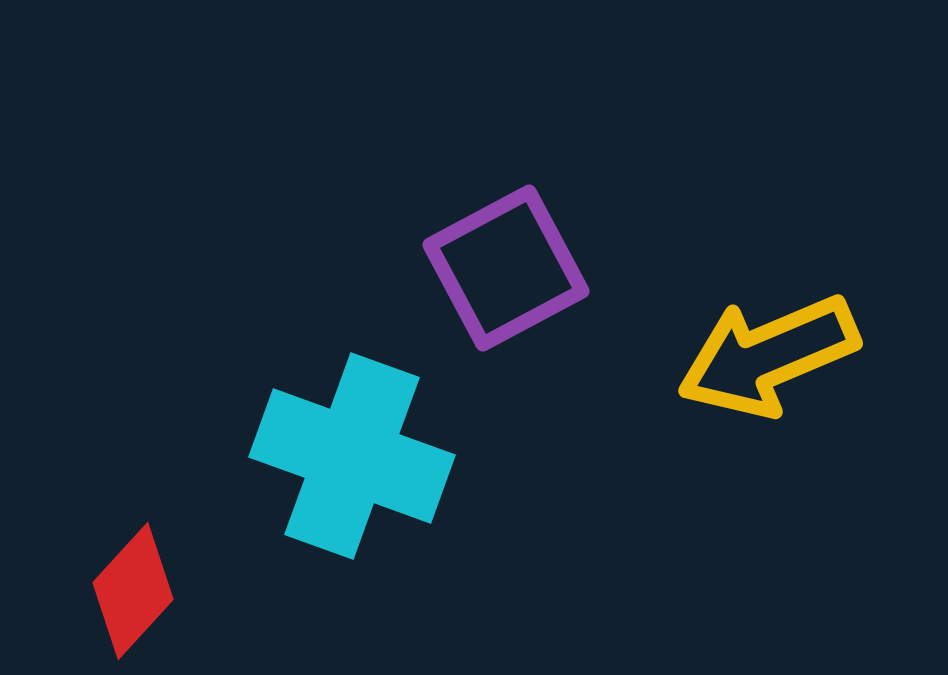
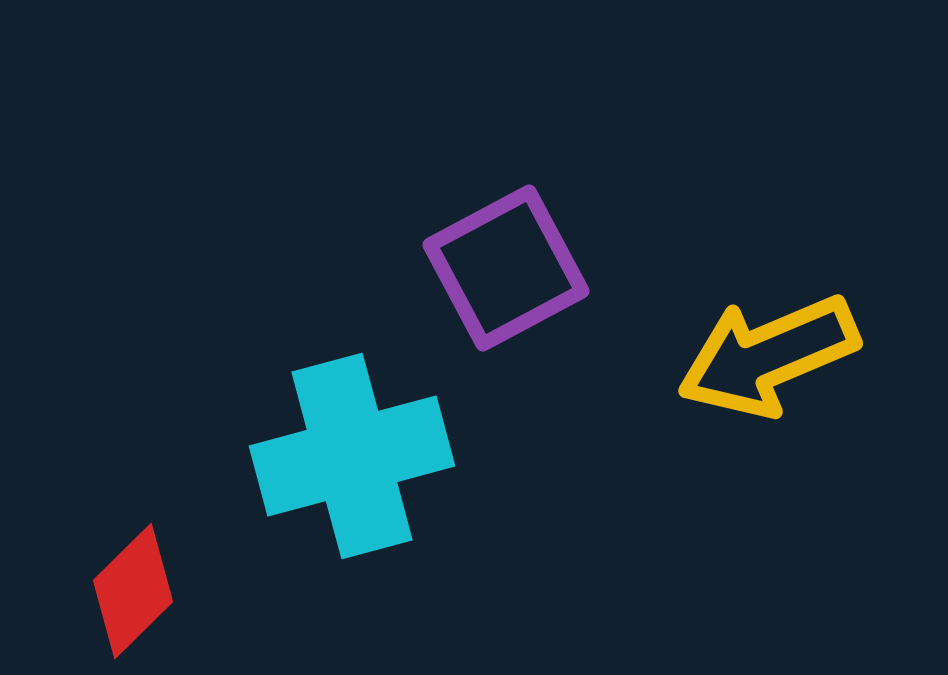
cyan cross: rotated 35 degrees counterclockwise
red diamond: rotated 3 degrees clockwise
